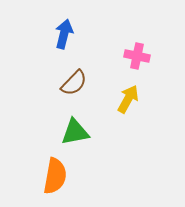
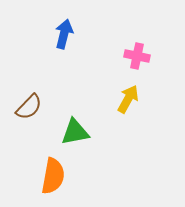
brown semicircle: moved 45 px left, 24 px down
orange semicircle: moved 2 px left
